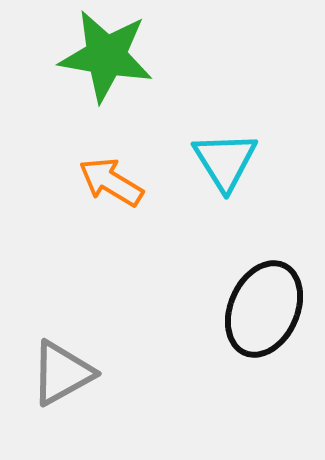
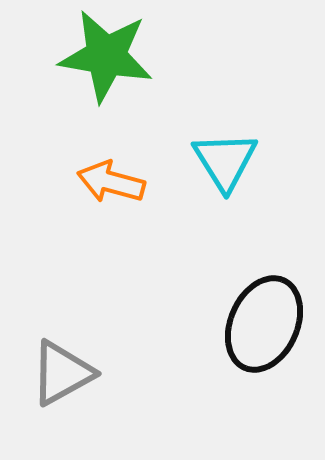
orange arrow: rotated 16 degrees counterclockwise
black ellipse: moved 15 px down
